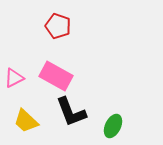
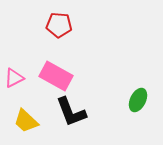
red pentagon: moved 1 px right, 1 px up; rotated 15 degrees counterclockwise
green ellipse: moved 25 px right, 26 px up
